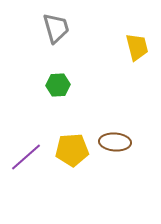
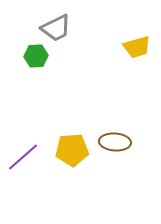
gray trapezoid: rotated 80 degrees clockwise
yellow trapezoid: rotated 88 degrees clockwise
green hexagon: moved 22 px left, 29 px up
purple line: moved 3 px left
